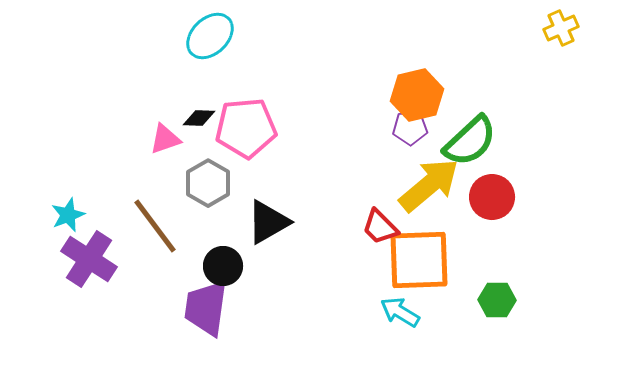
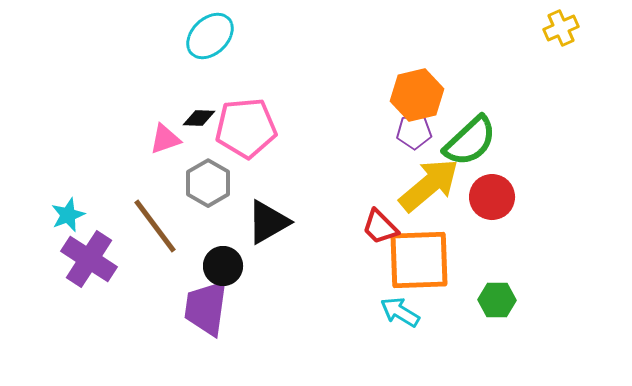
purple pentagon: moved 4 px right, 4 px down
